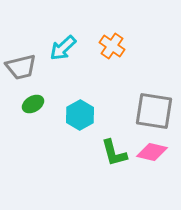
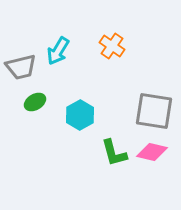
cyan arrow: moved 5 px left, 3 px down; rotated 16 degrees counterclockwise
green ellipse: moved 2 px right, 2 px up
